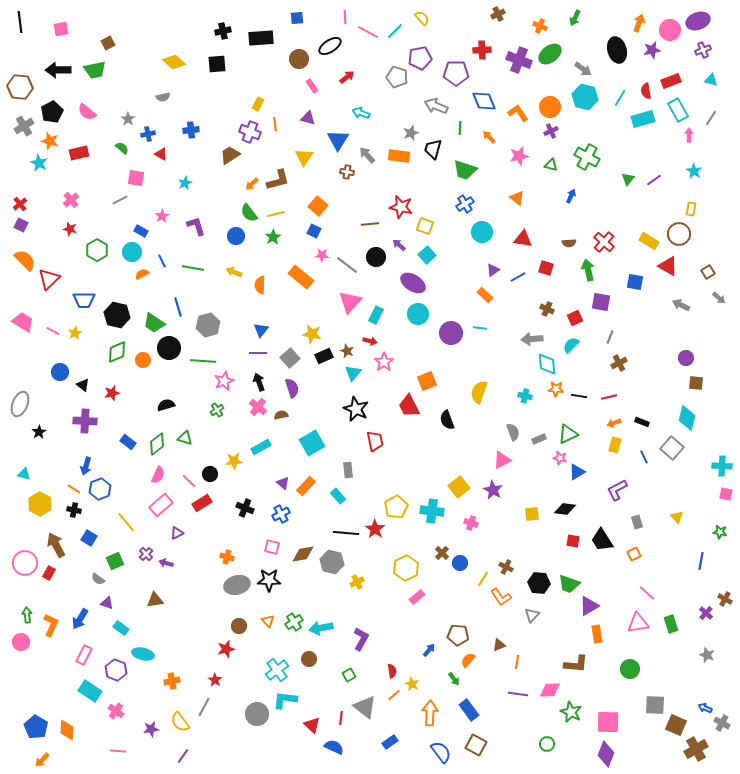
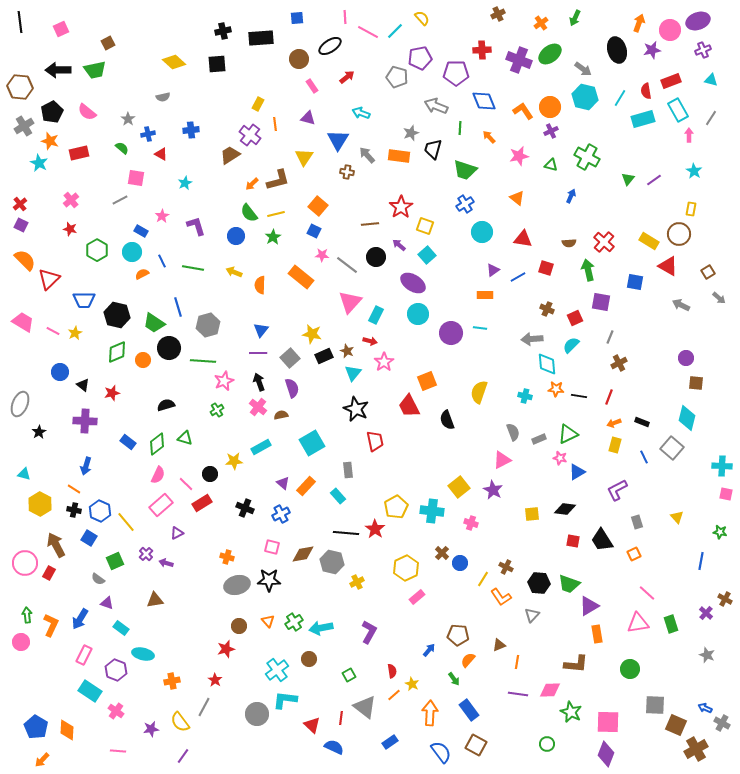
orange cross at (540, 26): moved 1 px right, 3 px up; rotated 32 degrees clockwise
pink square at (61, 29): rotated 14 degrees counterclockwise
orange L-shape at (518, 113): moved 5 px right, 2 px up
purple cross at (250, 132): moved 3 px down; rotated 15 degrees clockwise
red star at (401, 207): rotated 25 degrees clockwise
orange rectangle at (485, 295): rotated 42 degrees counterclockwise
red line at (609, 397): rotated 56 degrees counterclockwise
pink line at (189, 481): moved 3 px left, 3 px down
blue hexagon at (100, 489): moved 22 px down; rotated 15 degrees counterclockwise
purple L-shape at (361, 639): moved 8 px right, 7 px up
